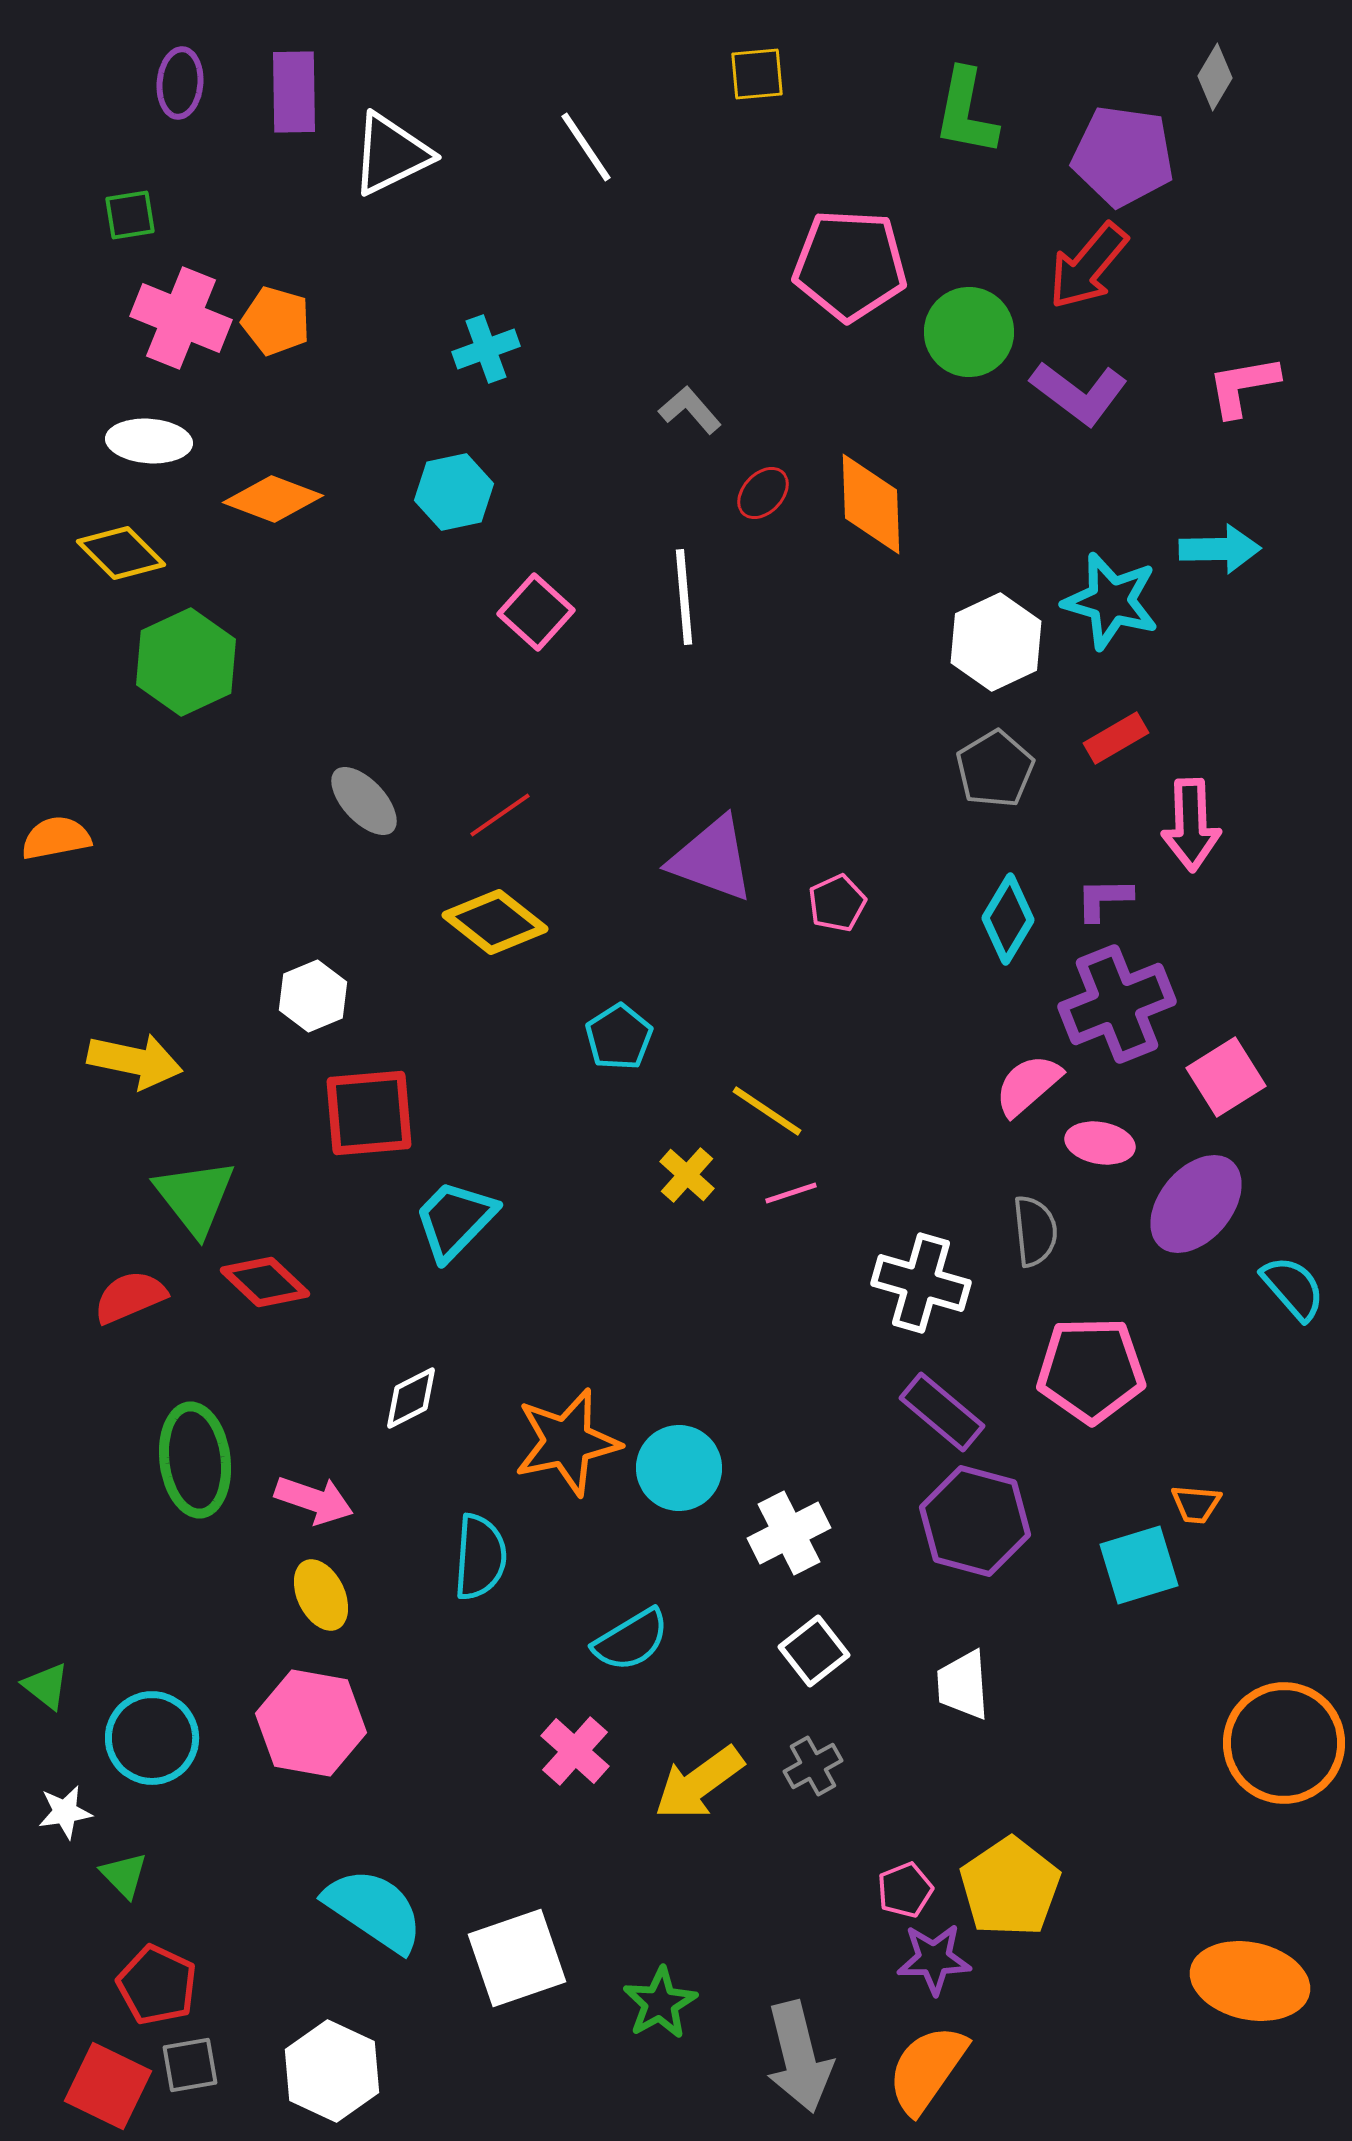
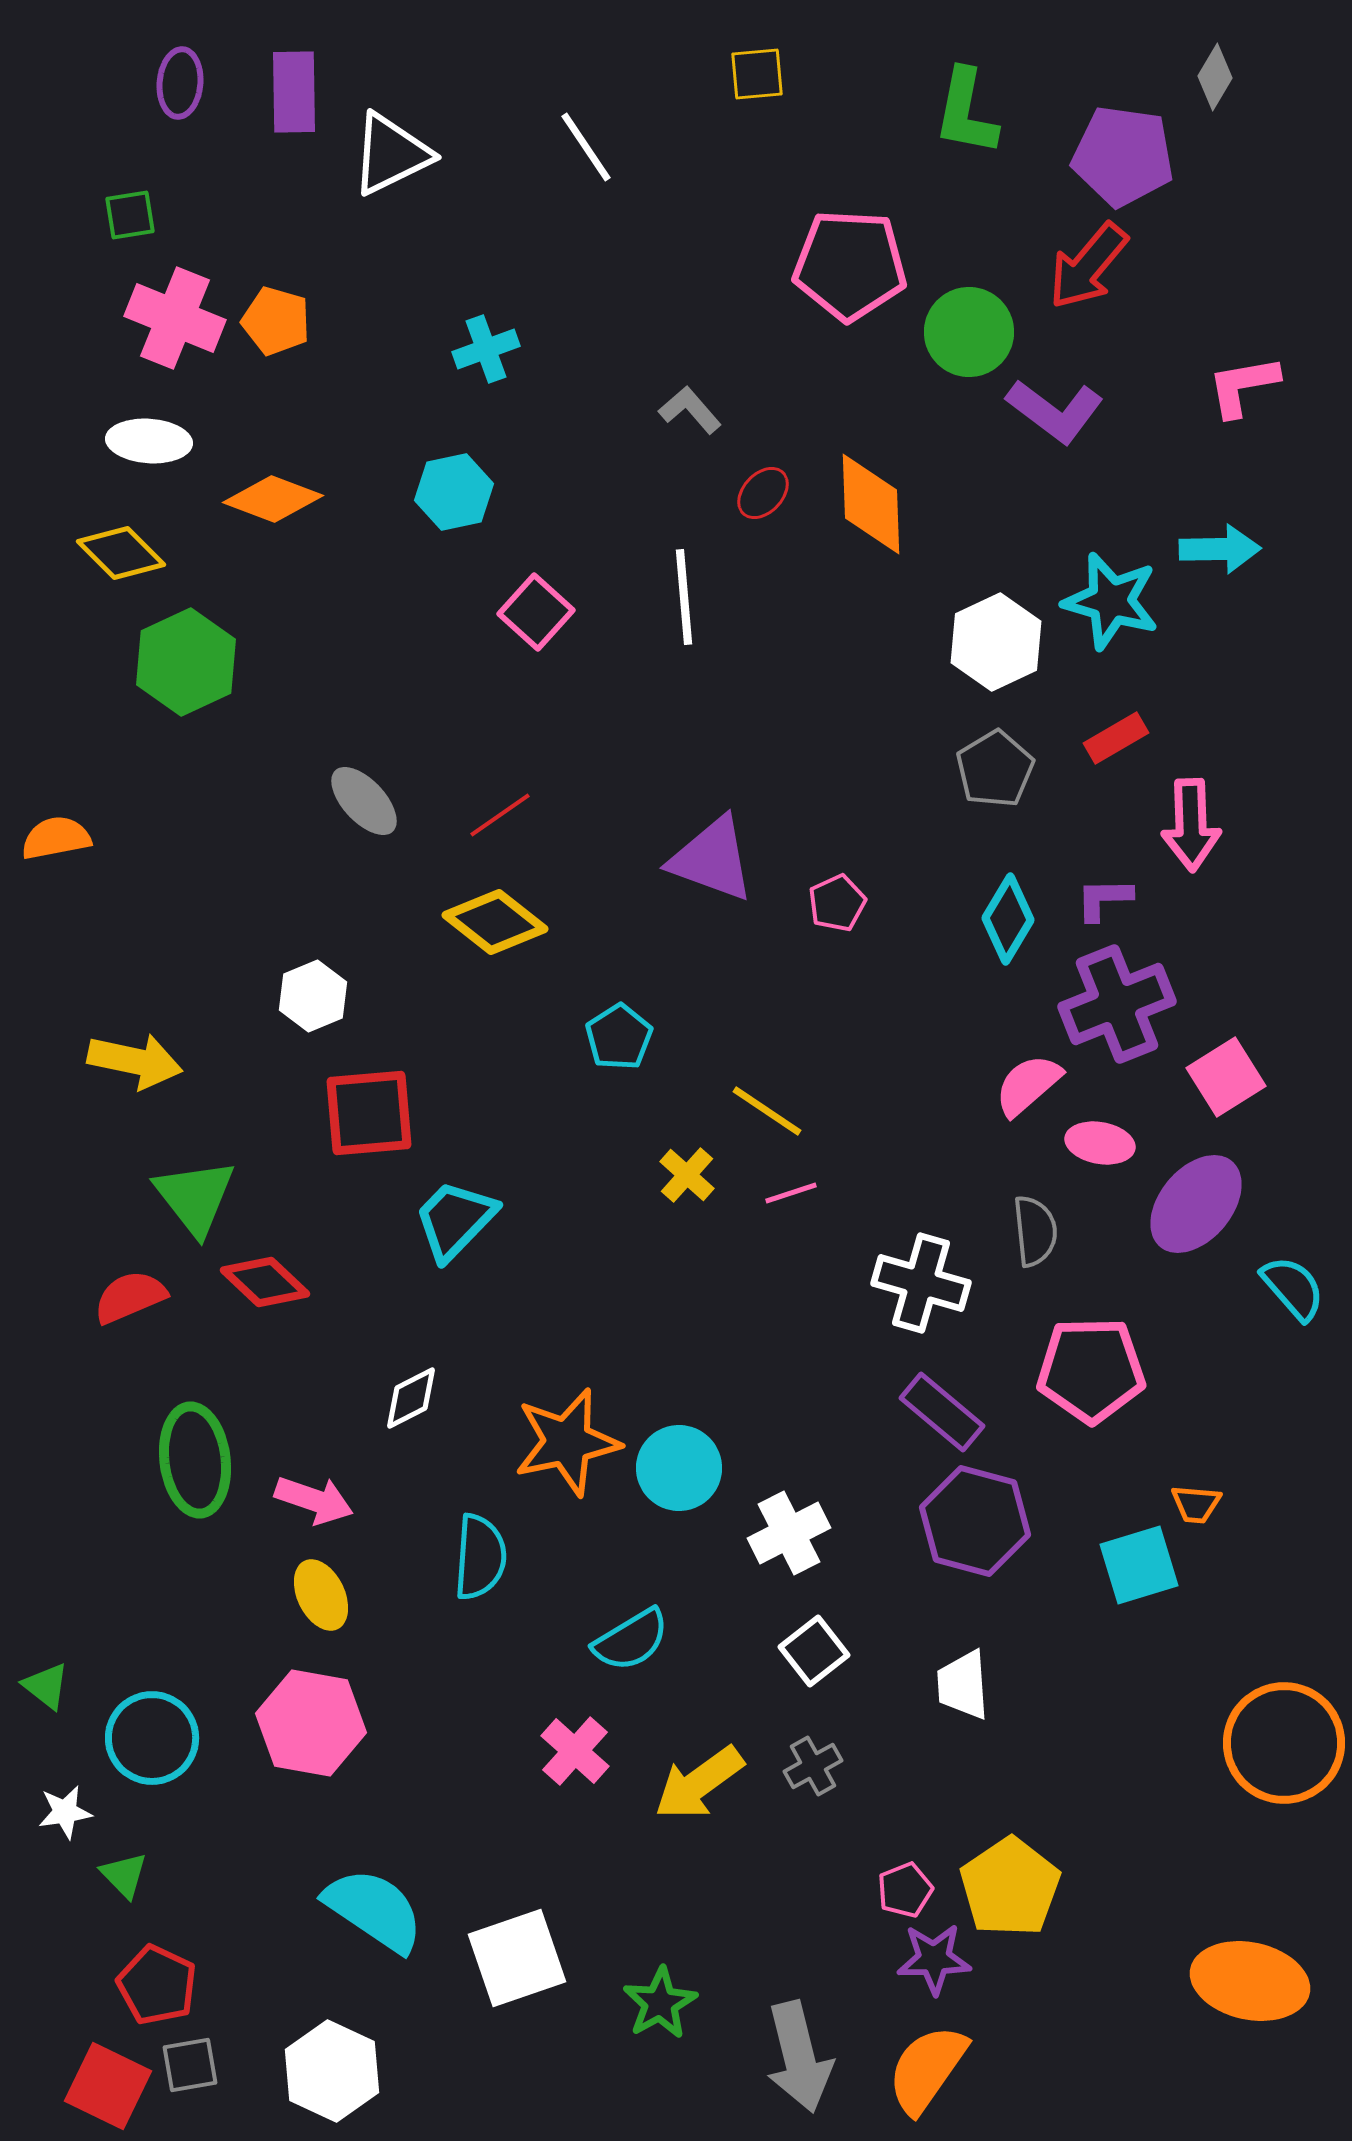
pink cross at (181, 318): moved 6 px left
purple L-shape at (1079, 393): moved 24 px left, 18 px down
